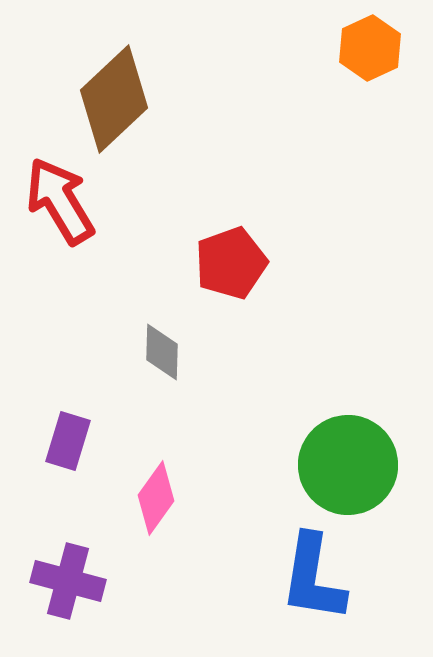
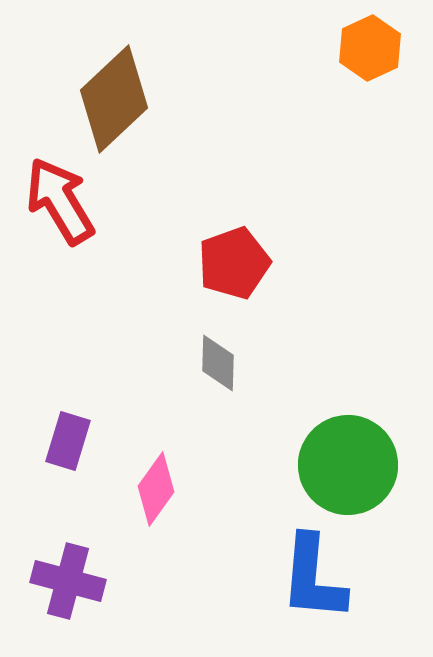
red pentagon: moved 3 px right
gray diamond: moved 56 px right, 11 px down
pink diamond: moved 9 px up
blue L-shape: rotated 4 degrees counterclockwise
